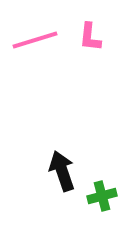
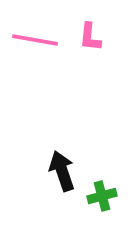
pink line: rotated 27 degrees clockwise
